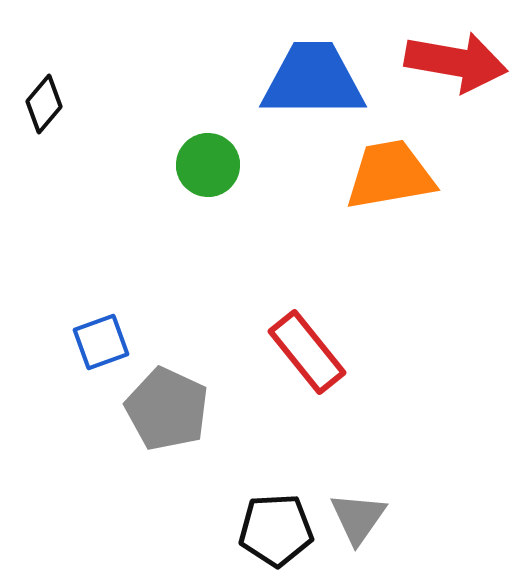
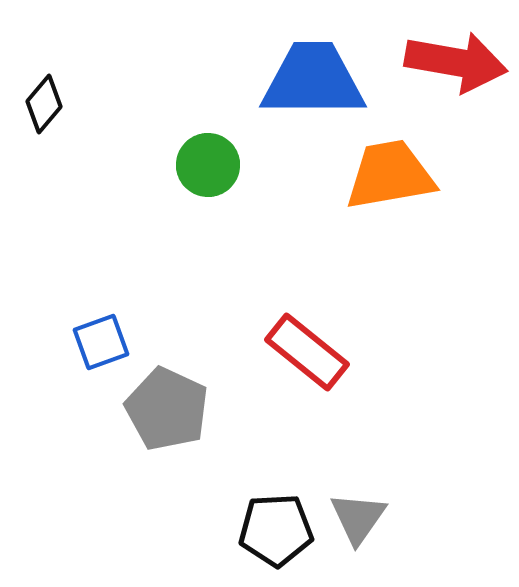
red rectangle: rotated 12 degrees counterclockwise
